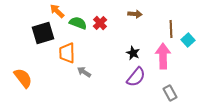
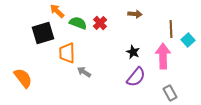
black star: moved 1 px up
